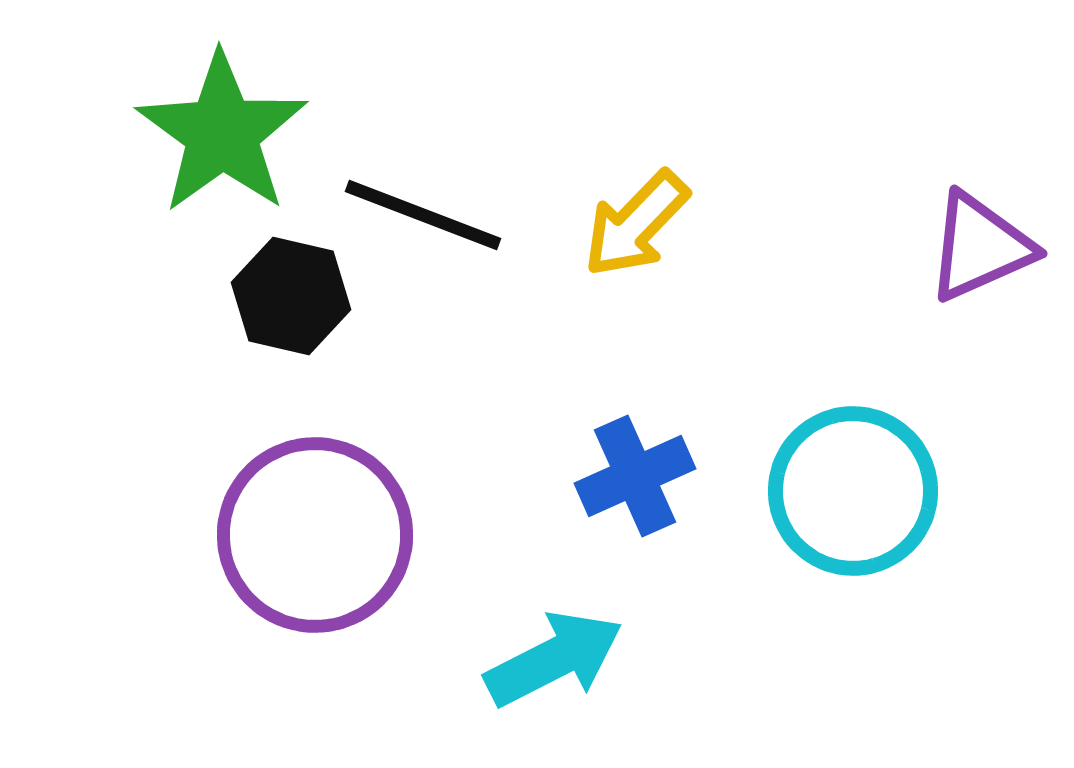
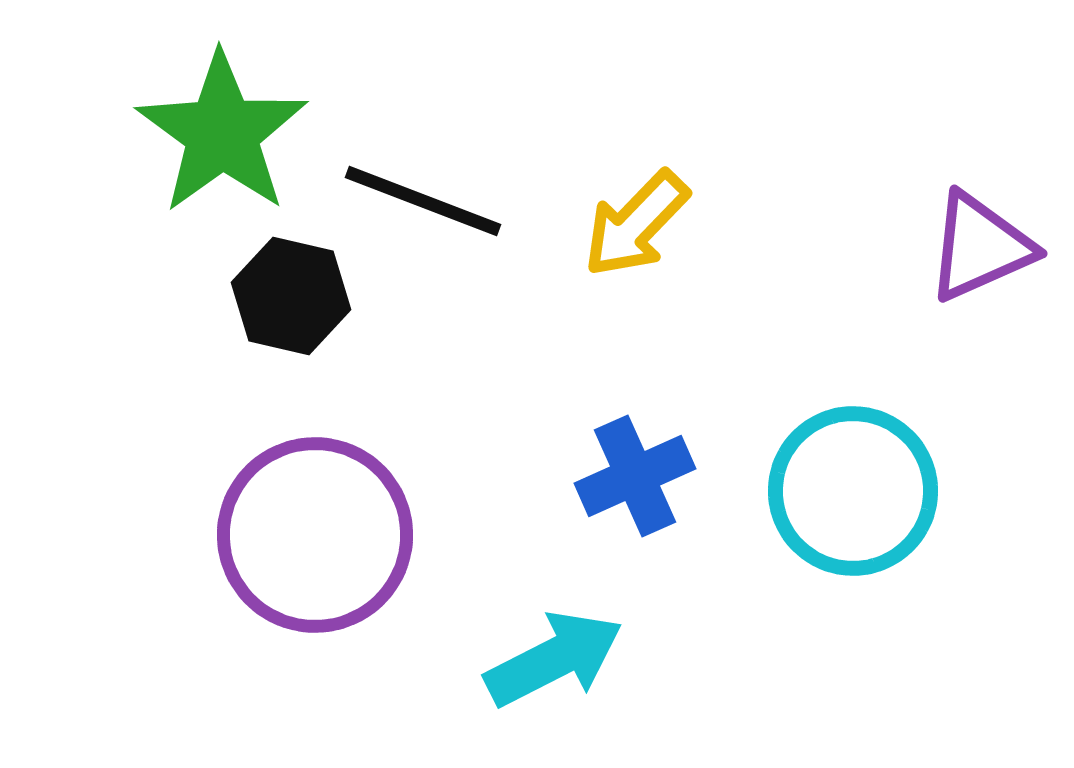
black line: moved 14 px up
